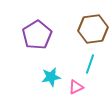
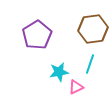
cyan star: moved 8 px right, 5 px up
